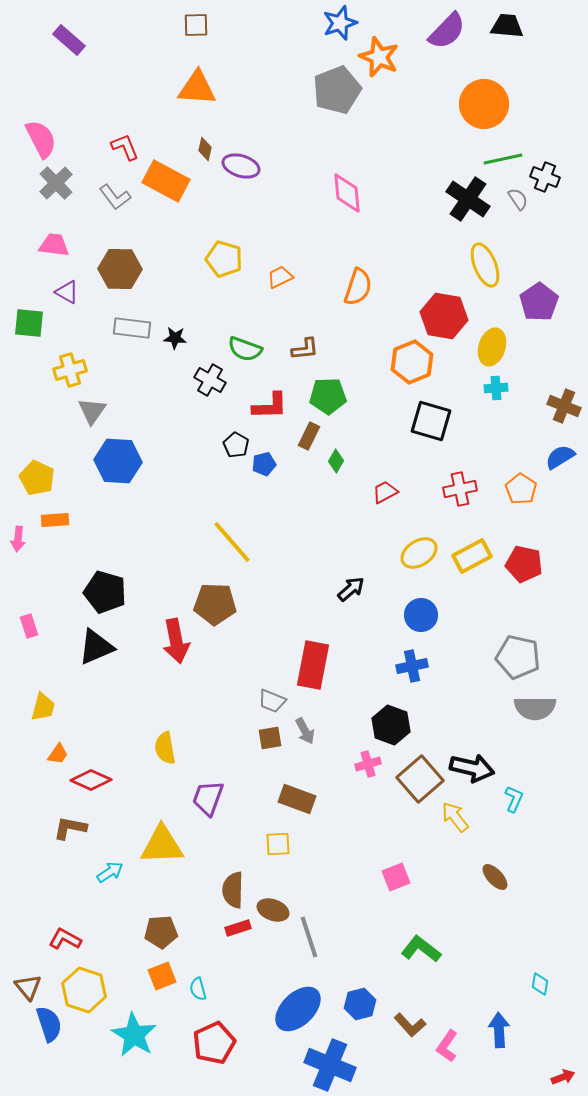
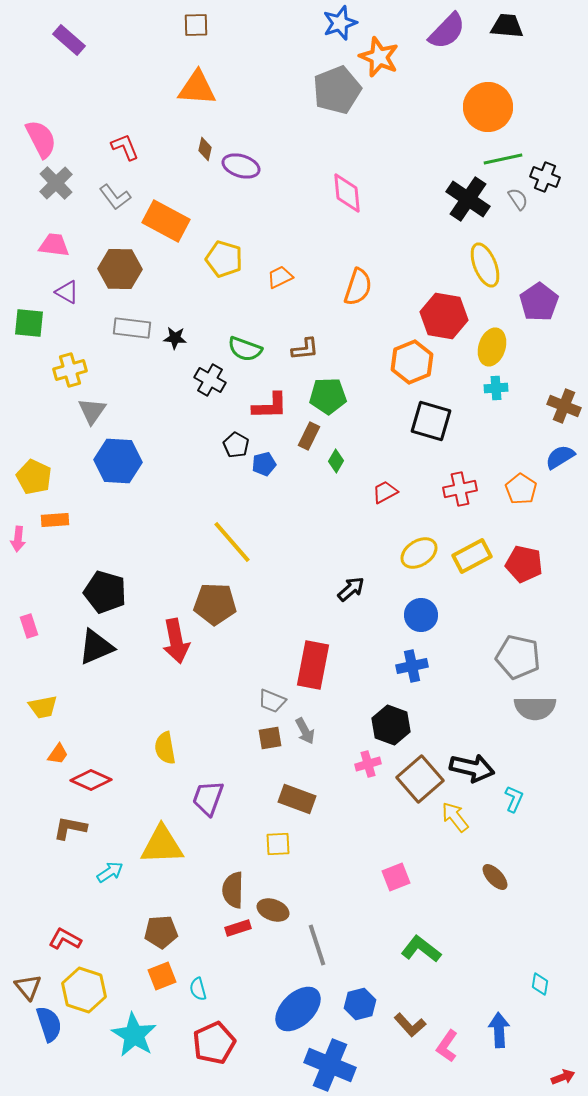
orange circle at (484, 104): moved 4 px right, 3 px down
orange rectangle at (166, 181): moved 40 px down
yellow pentagon at (37, 478): moved 3 px left, 1 px up
yellow trapezoid at (43, 707): rotated 64 degrees clockwise
gray line at (309, 937): moved 8 px right, 8 px down
